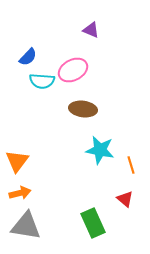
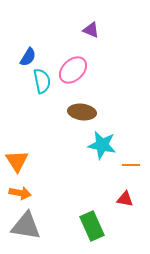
blue semicircle: rotated 12 degrees counterclockwise
pink ellipse: rotated 16 degrees counterclockwise
cyan semicircle: rotated 105 degrees counterclockwise
brown ellipse: moved 1 px left, 3 px down
cyan star: moved 2 px right, 5 px up
orange triangle: rotated 10 degrees counterclockwise
orange line: rotated 72 degrees counterclockwise
orange arrow: rotated 25 degrees clockwise
red triangle: rotated 30 degrees counterclockwise
green rectangle: moved 1 px left, 3 px down
